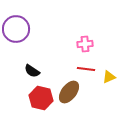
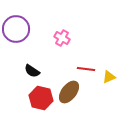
pink cross: moved 23 px left, 6 px up; rotated 35 degrees clockwise
